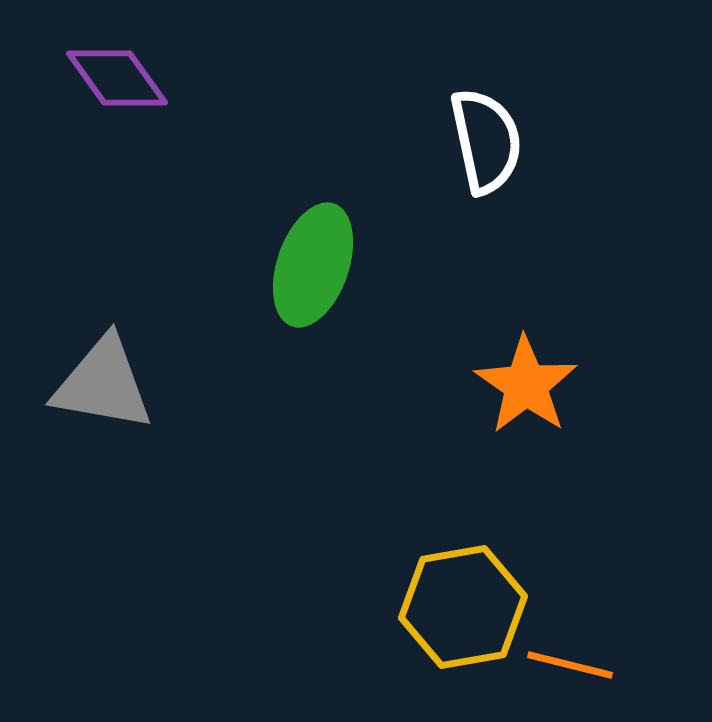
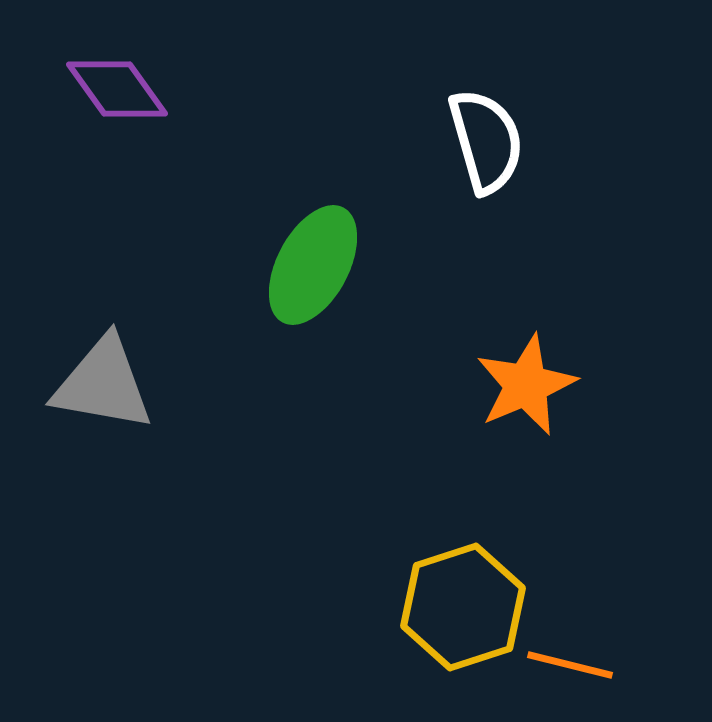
purple diamond: moved 11 px down
white semicircle: rotated 4 degrees counterclockwise
green ellipse: rotated 9 degrees clockwise
orange star: rotated 14 degrees clockwise
yellow hexagon: rotated 8 degrees counterclockwise
